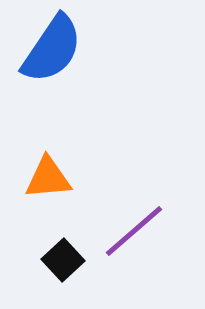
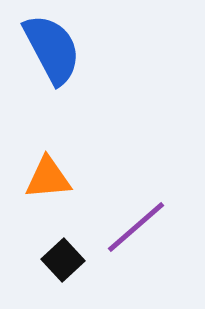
blue semicircle: rotated 62 degrees counterclockwise
purple line: moved 2 px right, 4 px up
